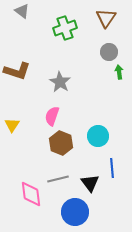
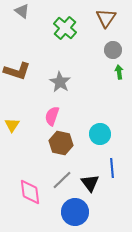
green cross: rotated 30 degrees counterclockwise
gray circle: moved 4 px right, 2 px up
cyan circle: moved 2 px right, 2 px up
brown hexagon: rotated 10 degrees counterclockwise
gray line: moved 4 px right, 1 px down; rotated 30 degrees counterclockwise
pink diamond: moved 1 px left, 2 px up
